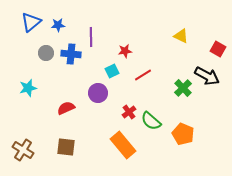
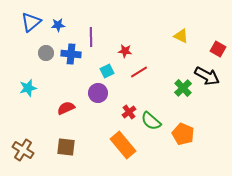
red star: rotated 16 degrees clockwise
cyan square: moved 5 px left
red line: moved 4 px left, 3 px up
